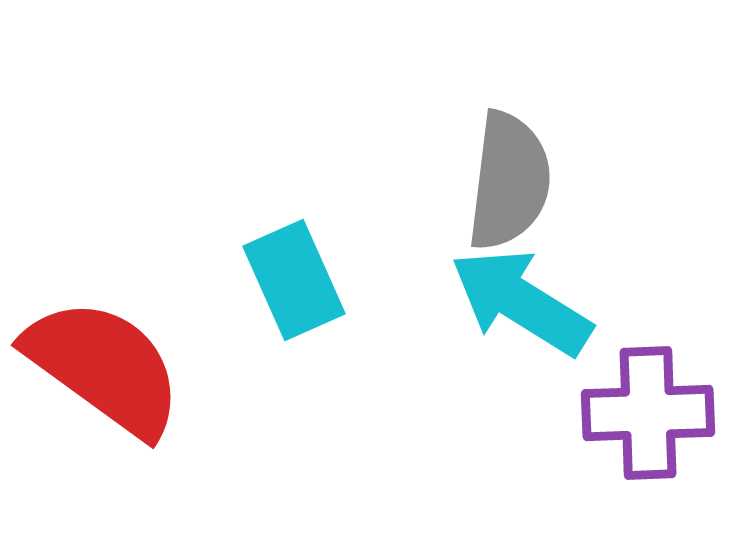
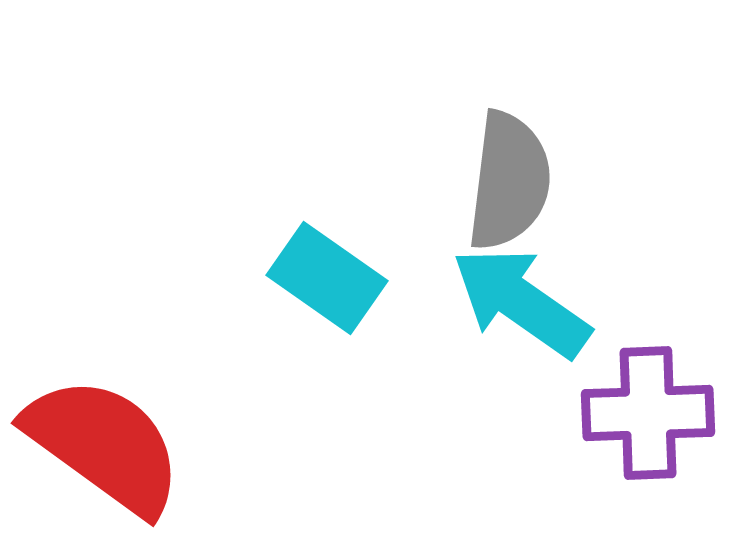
cyan rectangle: moved 33 px right, 2 px up; rotated 31 degrees counterclockwise
cyan arrow: rotated 3 degrees clockwise
red semicircle: moved 78 px down
